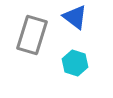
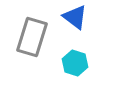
gray rectangle: moved 2 px down
